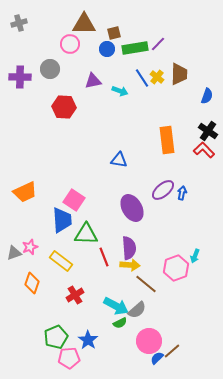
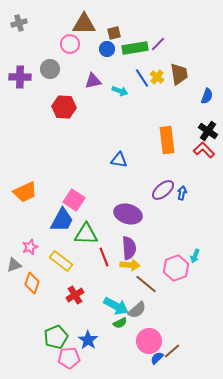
brown trapezoid at (179, 74): rotated 10 degrees counterclockwise
purple ellipse at (132, 208): moved 4 px left, 6 px down; rotated 44 degrees counterclockwise
blue trapezoid at (62, 220): rotated 32 degrees clockwise
gray triangle at (14, 253): moved 12 px down
